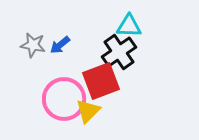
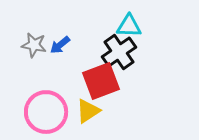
gray star: moved 1 px right
pink circle: moved 18 px left, 13 px down
yellow triangle: rotated 12 degrees clockwise
